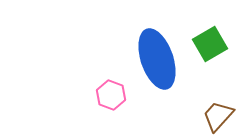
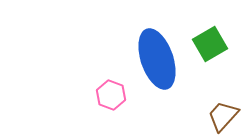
brown trapezoid: moved 5 px right
